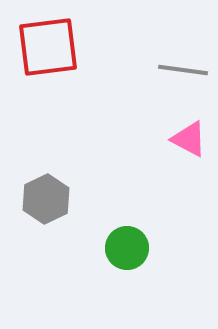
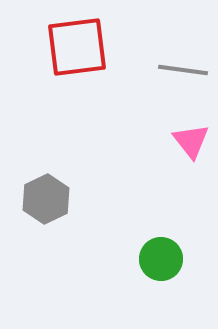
red square: moved 29 px right
pink triangle: moved 2 px right, 2 px down; rotated 24 degrees clockwise
green circle: moved 34 px right, 11 px down
